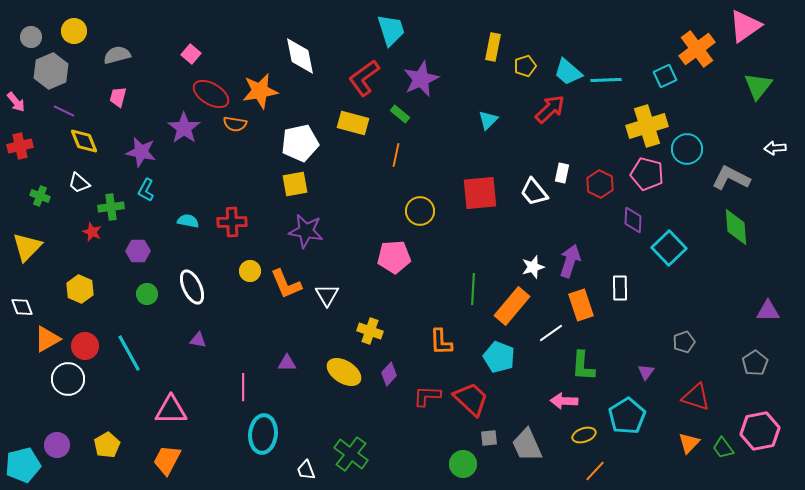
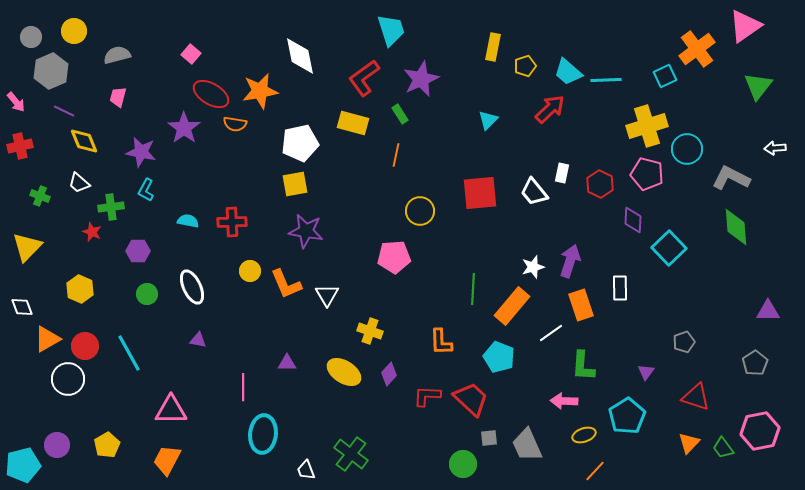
green rectangle at (400, 114): rotated 18 degrees clockwise
